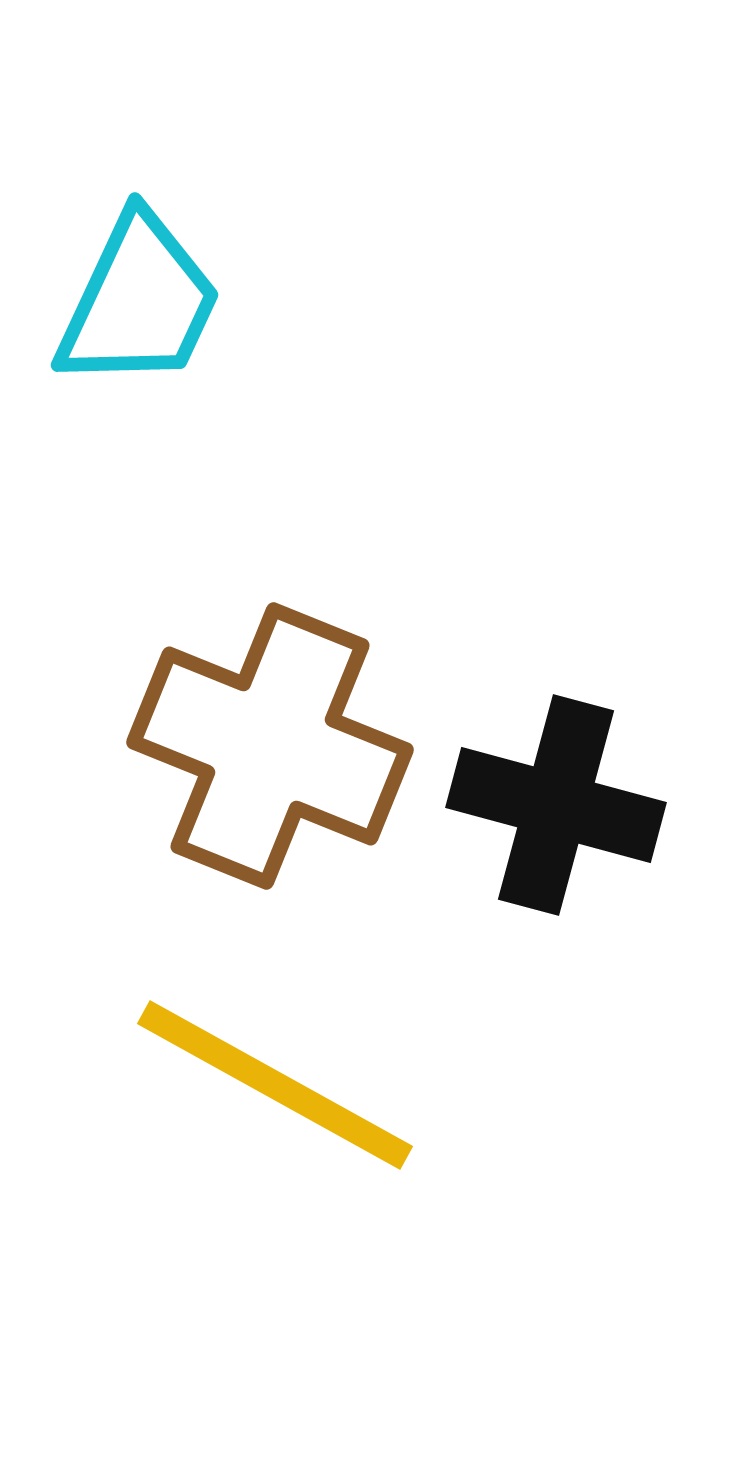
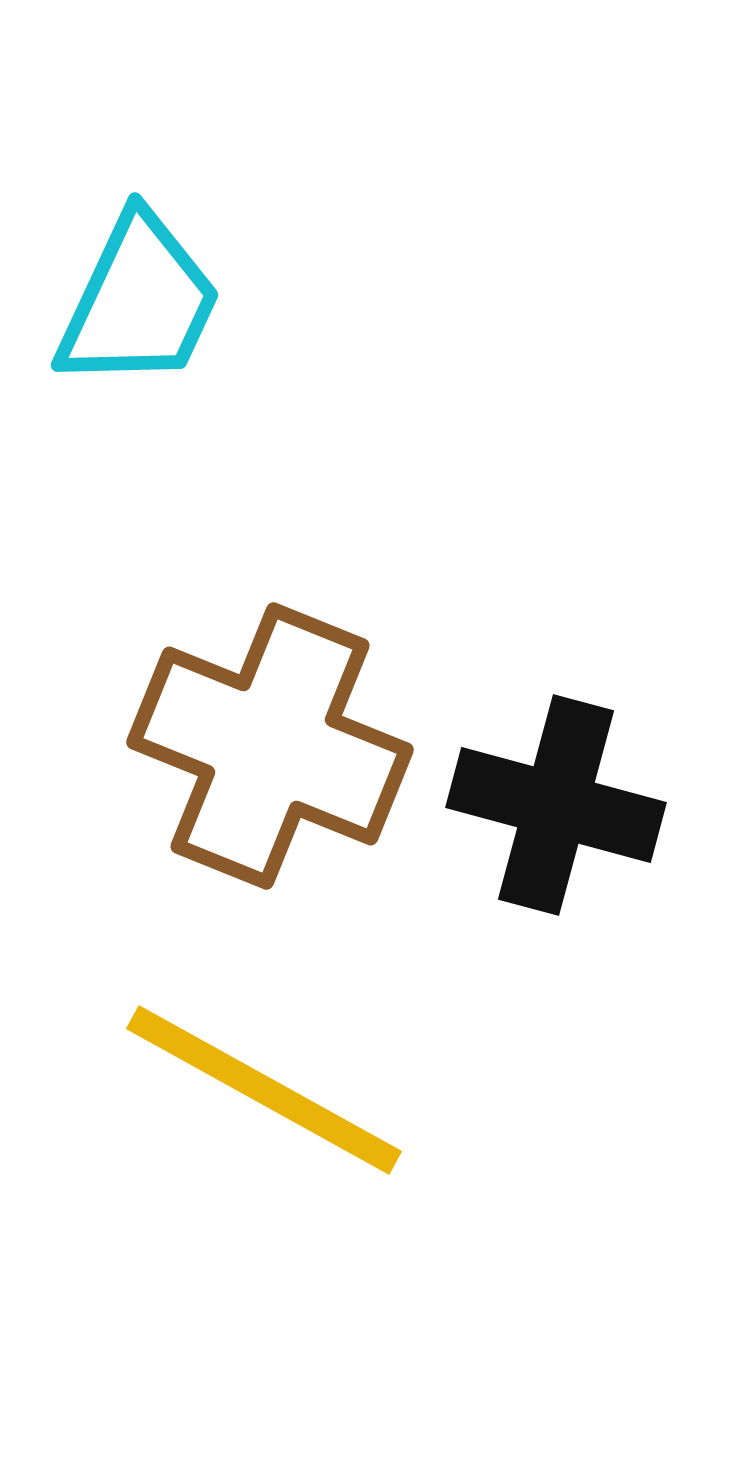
yellow line: moved 11 px left, 5 px down
